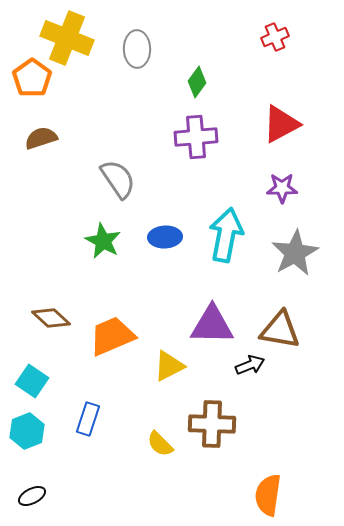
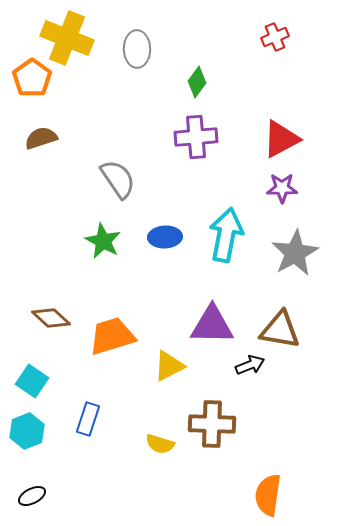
red triangle: moved 15 px down
orange trapezoid: rotated 6 degrees clockwise
yellow semicircle: rotated 28 degrees counterclockwise
